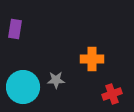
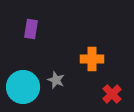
purple rectangle: moved 16 px right
gray star: rotated 24 degrees clockwise
red cross: rotated 24 degrees counterclockwise
